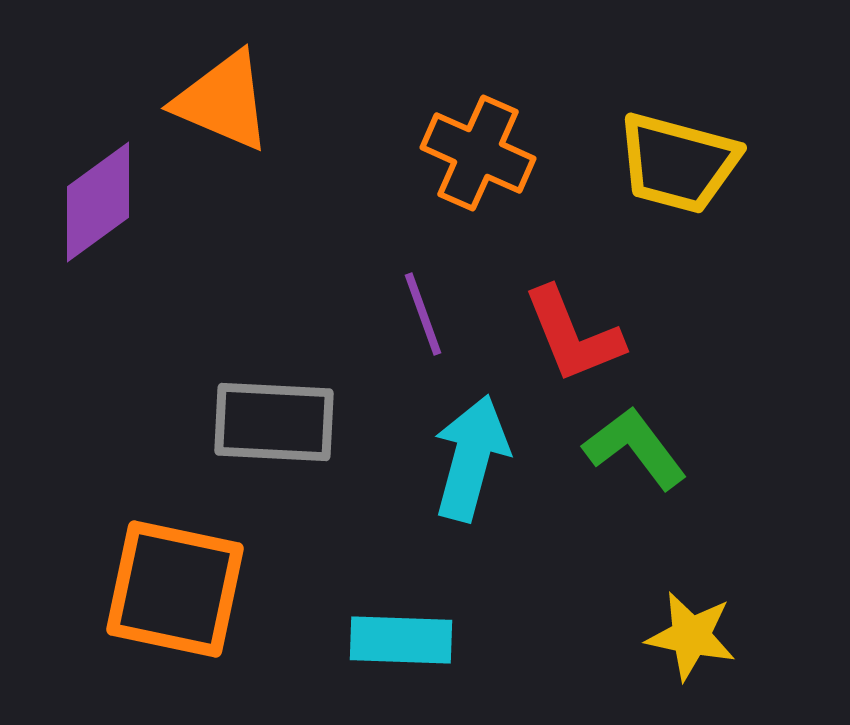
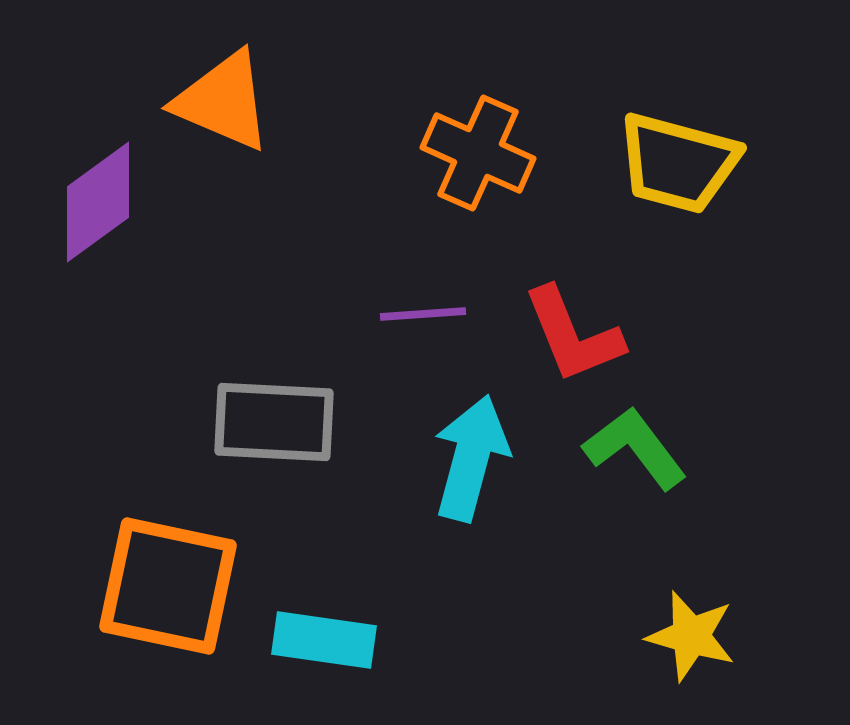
purple line: rotated 74 degrees counterclockwise
orange square: moved 7 px left, 3 px up
yellow star: rotated 4 degrees clockwise
cyan rectangle: moved 77 px left; rotated 6 degrees clockwise
